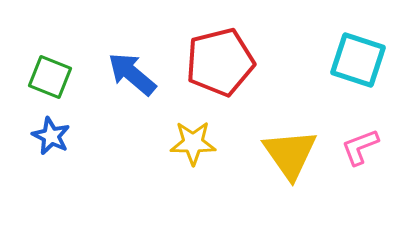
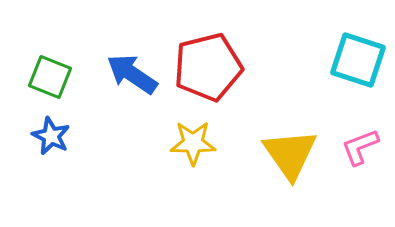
red pentagon: moved 12 px left, 5 px down
blue arrow: rotated 6 degrees counterclockwise
